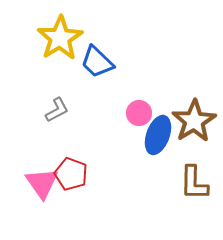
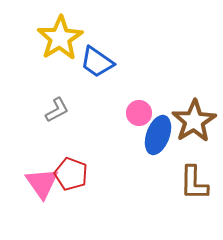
blue trapezoid: rotated 9 degrees counterclockwise
